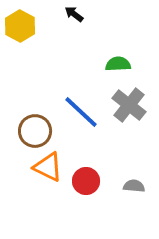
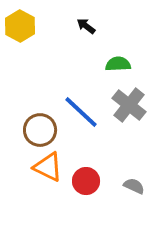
black arrow: moved 12 px right, 12 px down
brown circle: moved 5 px right, 1 px up
gray semicircle: rotated 20 degrees clockwise
